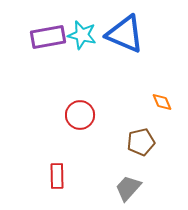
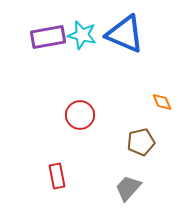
red rectangle: rotated 10 degrees counterclockwise
